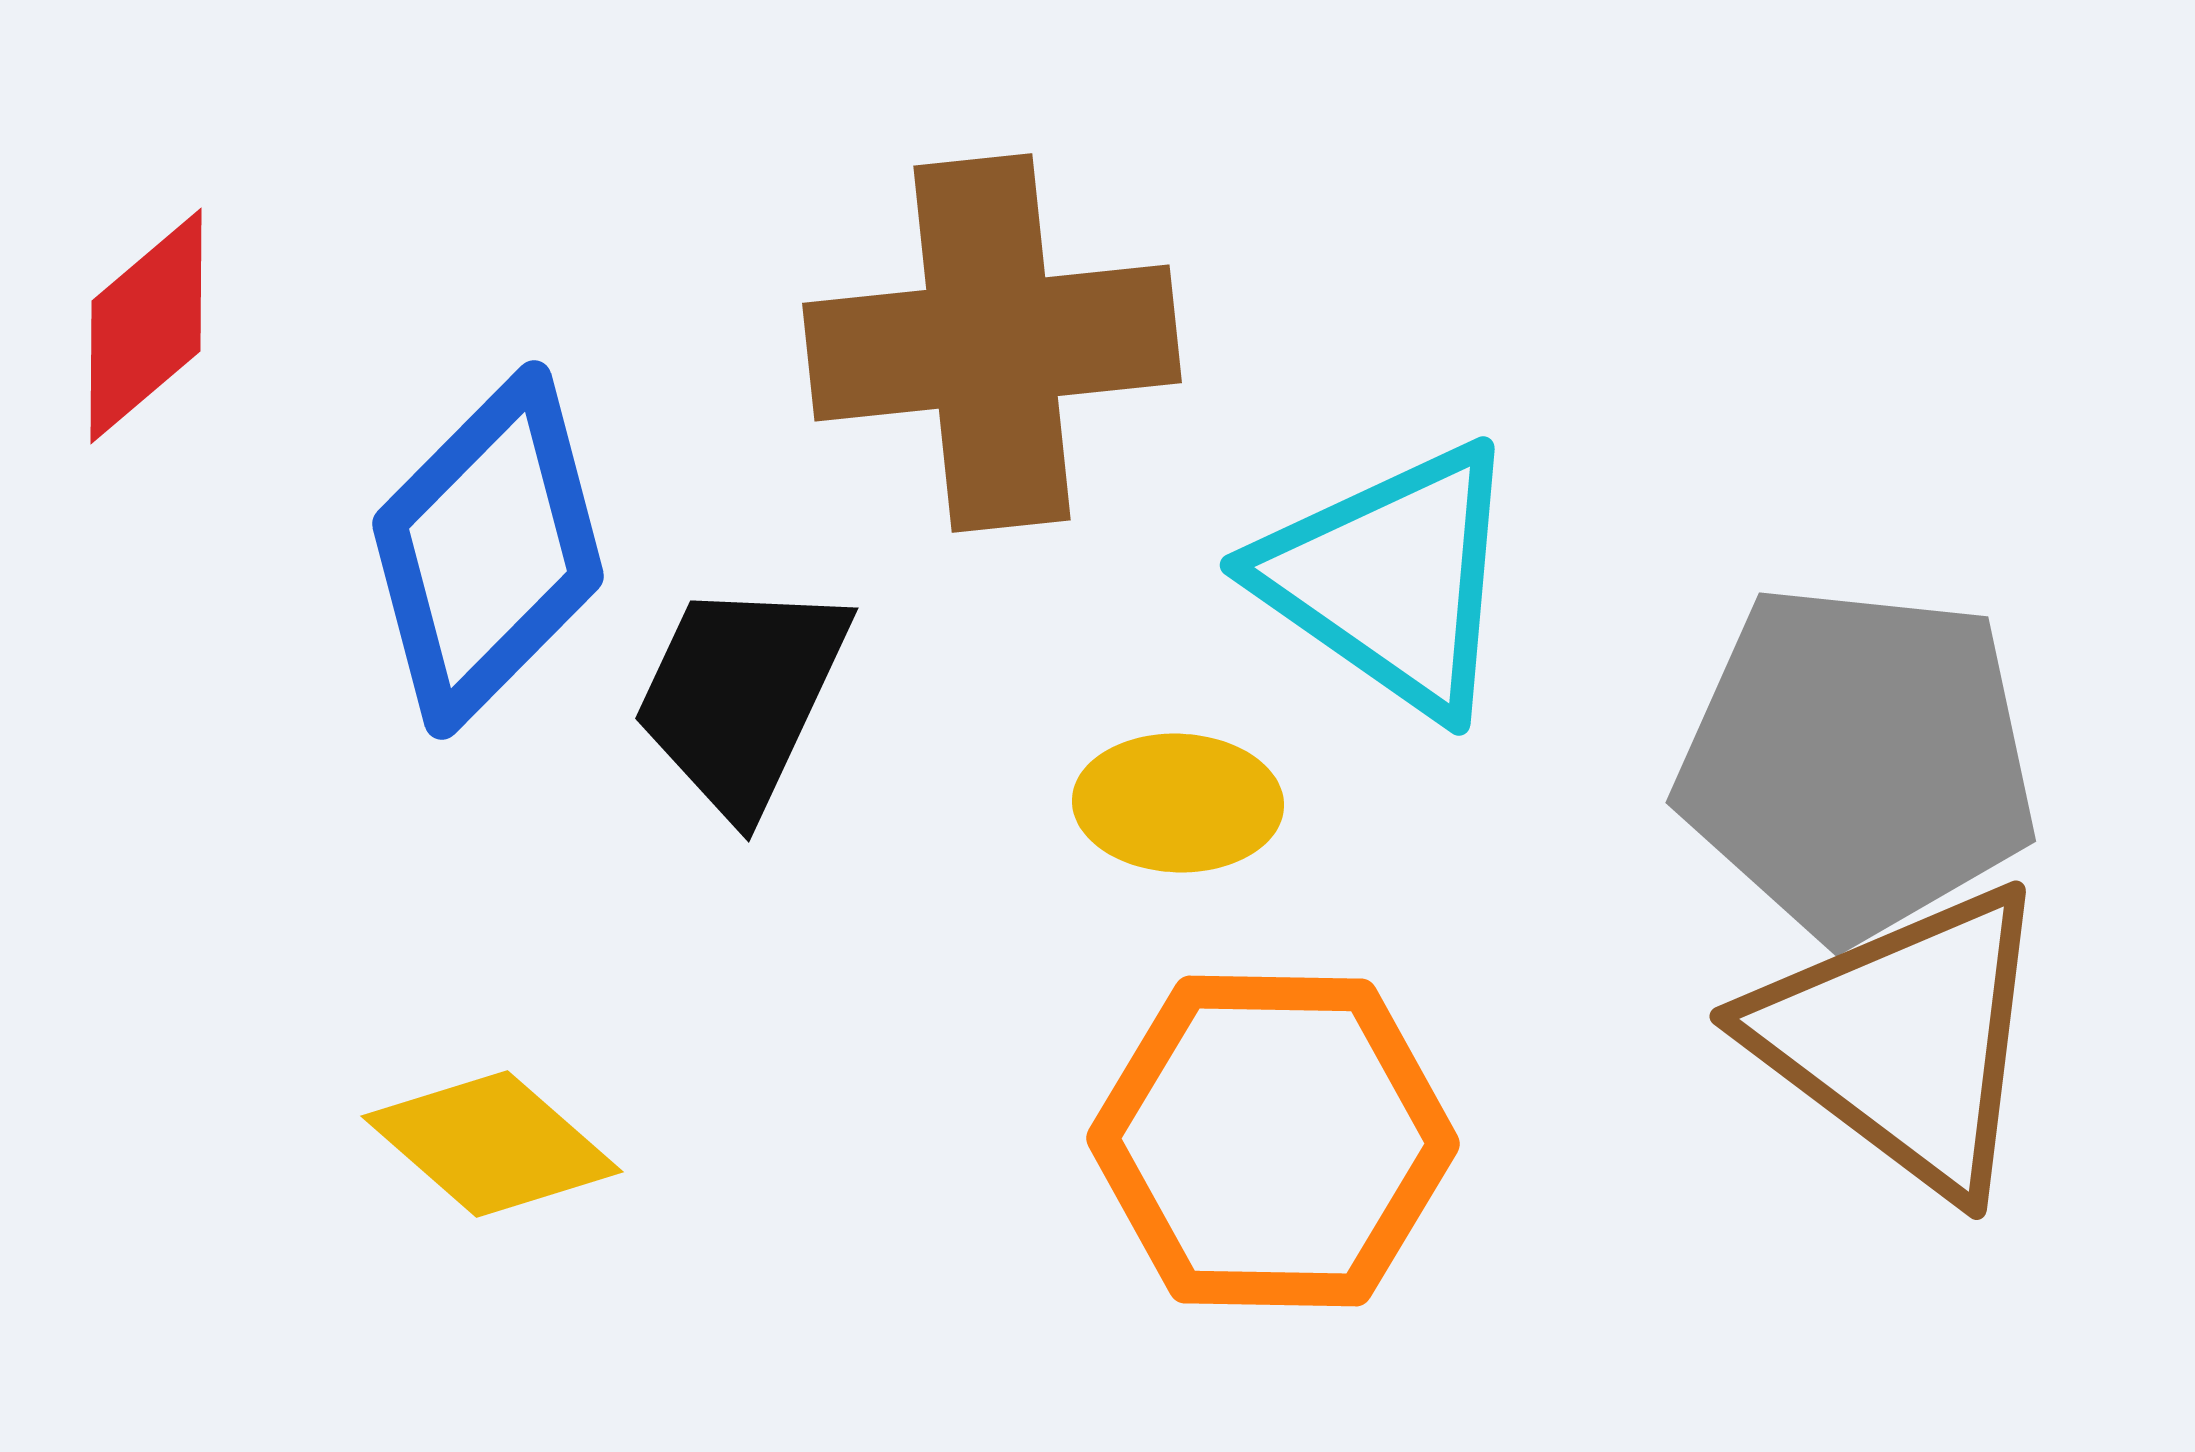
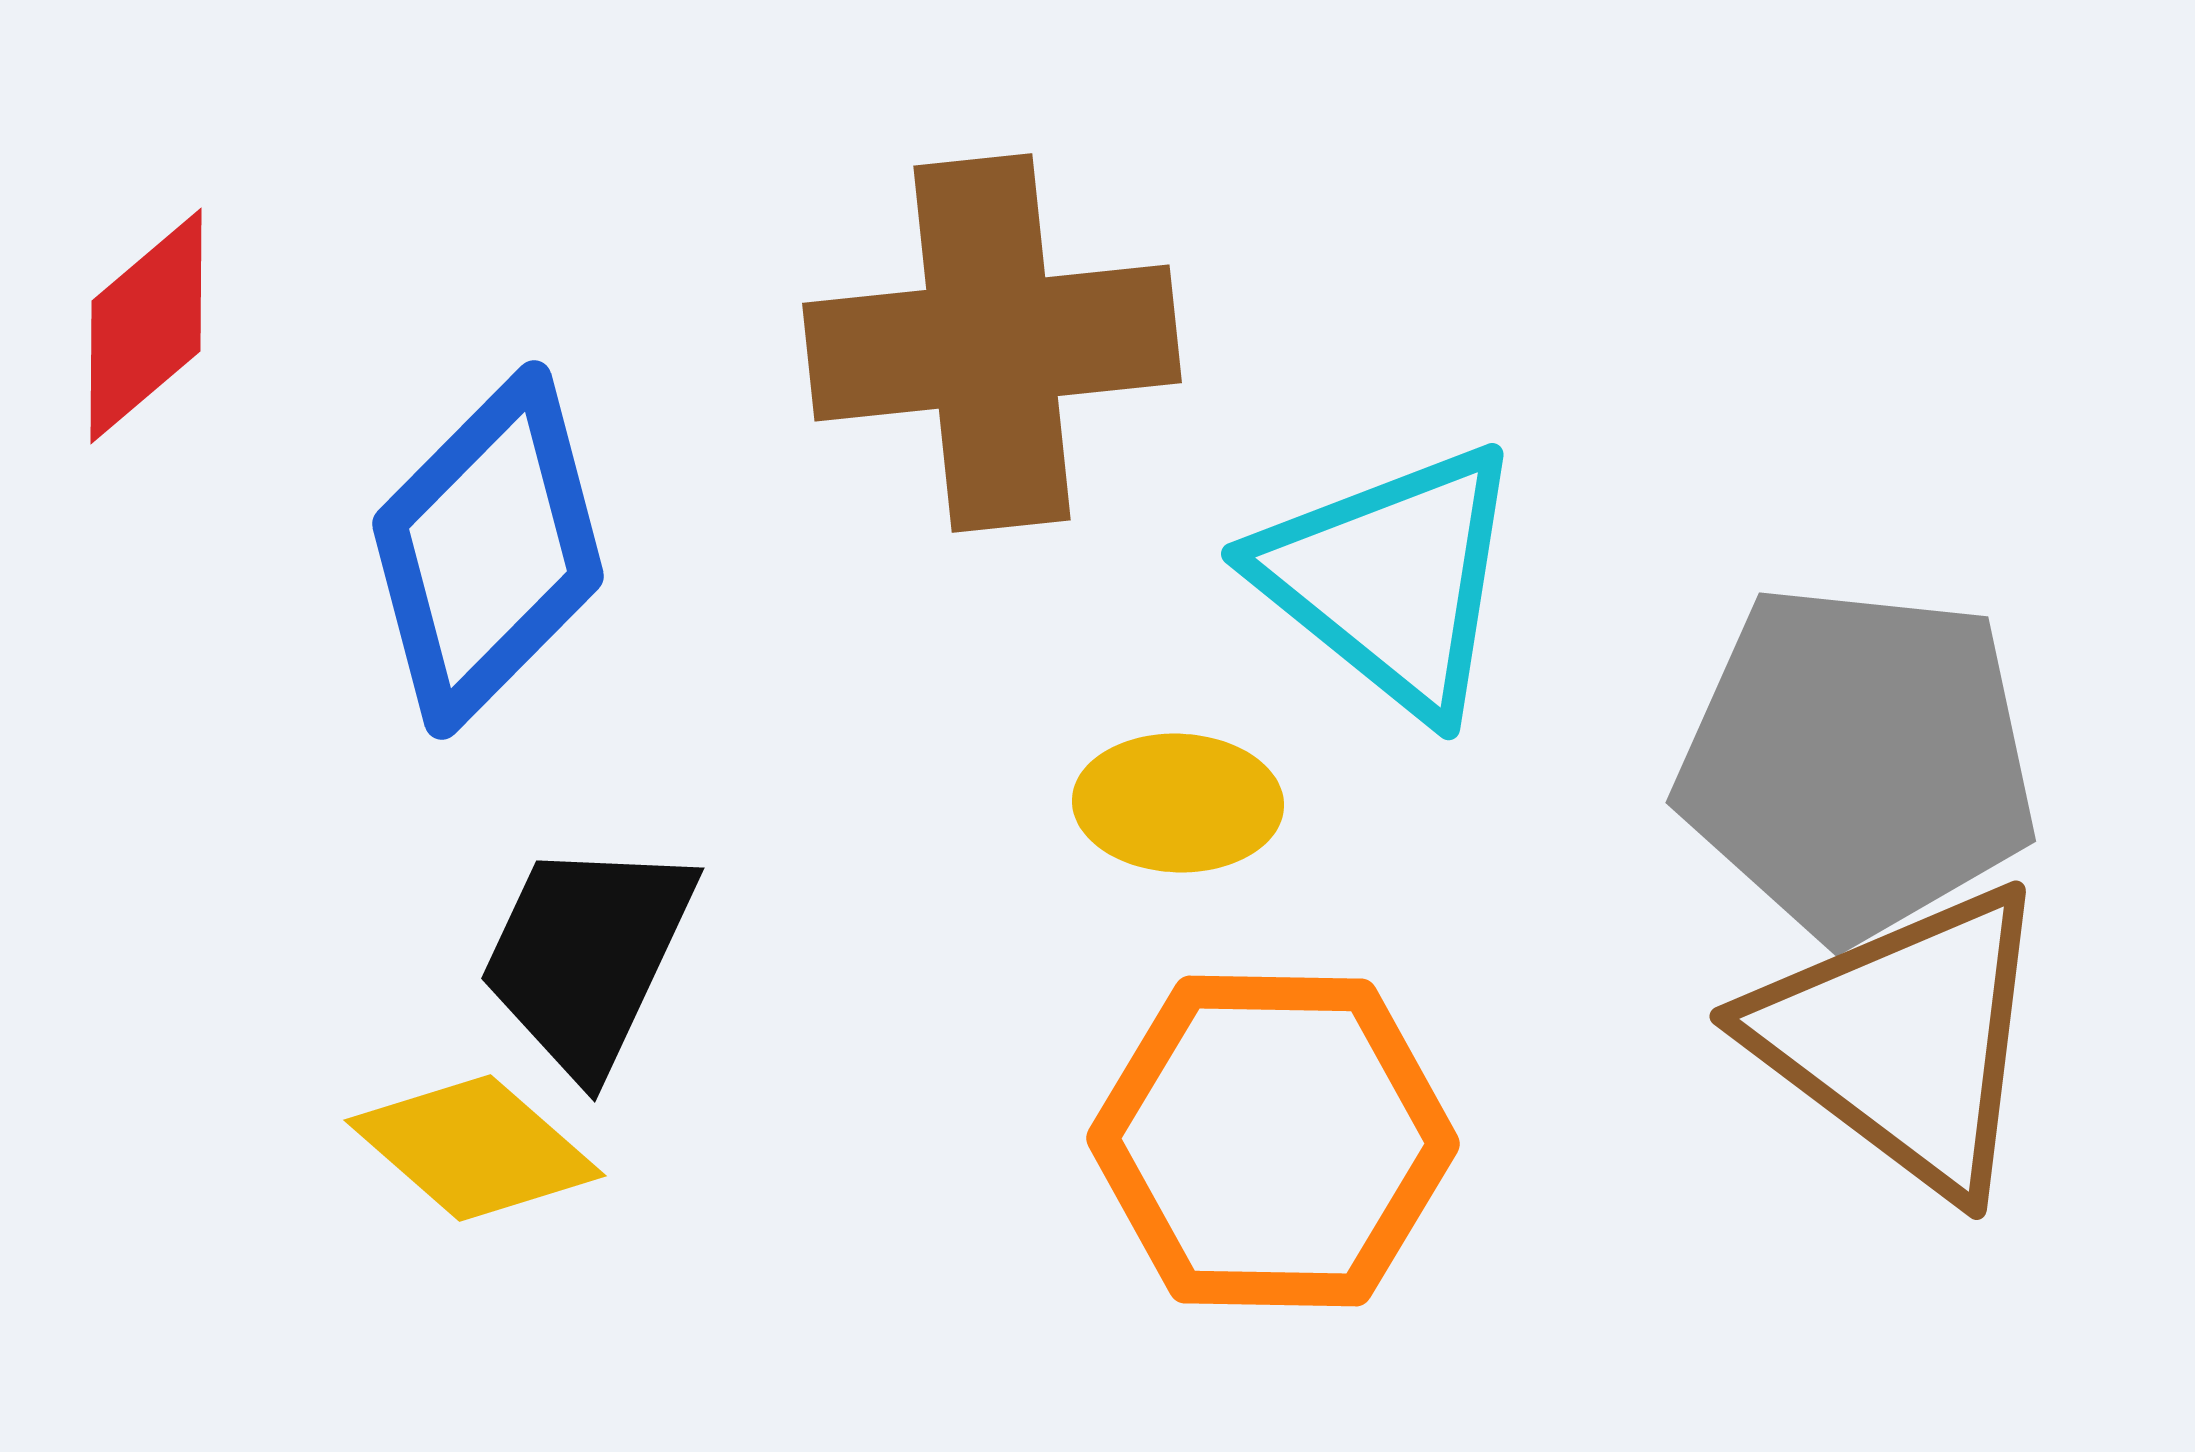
cyan triangle: rotated 4 degrees clockwise
black trapezoid: moved 154 px left, 260 px down
yellow diamond: moved 17 px left, 4 px down
